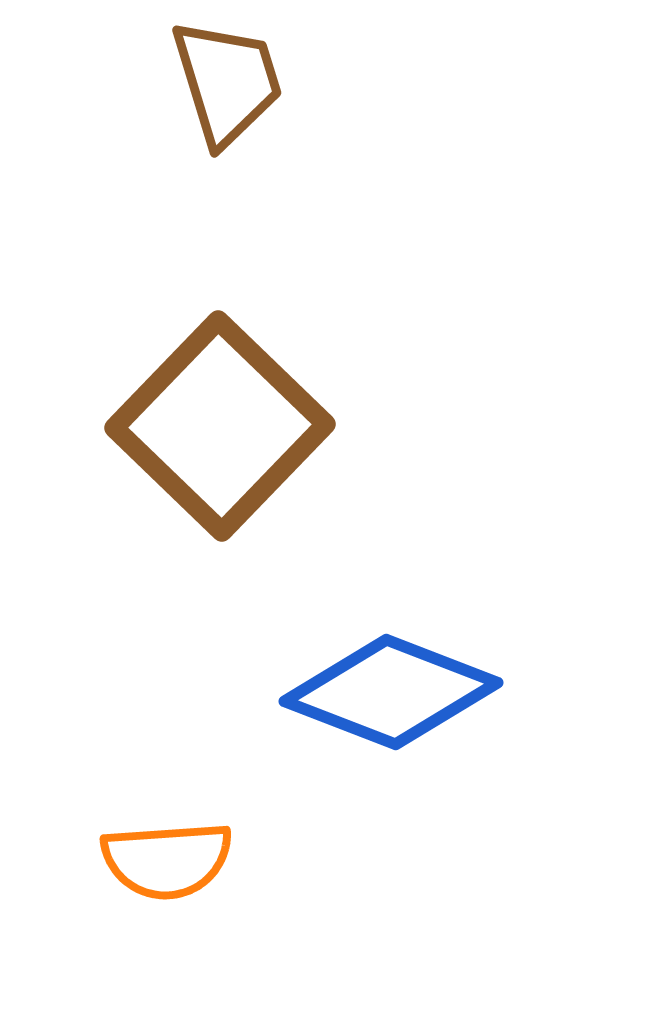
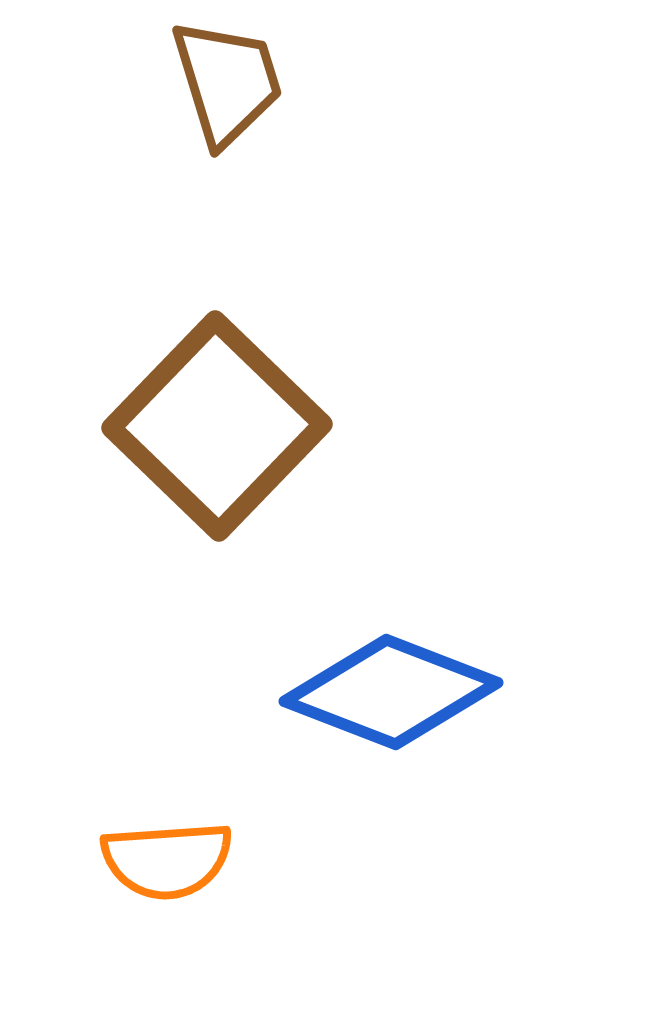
brown square: moved 3 px left
